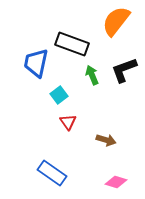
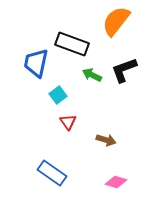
green arrow: rotated 42 degrees counterclockwise
cyan square: moved 1 px left
